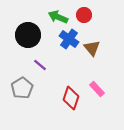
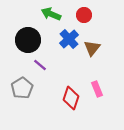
green arrow: moved 7 px left, 3 px up
black circle: moved 5 px down
blue cross: rotated 12 degrees clockwise
brown triangle: rotated 18 degrees clockwise
pink rectangle: rotated 21 degrees clockwise
